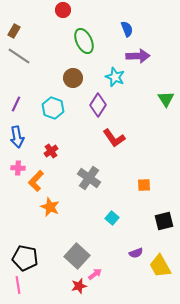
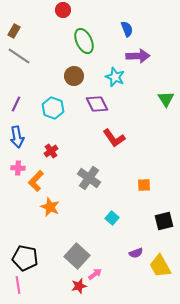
brown circle: moved 1 px right, 2 px up
purple diamond: moved 1 px left, 1 px up; rotated 60 degrees counterclockwise
